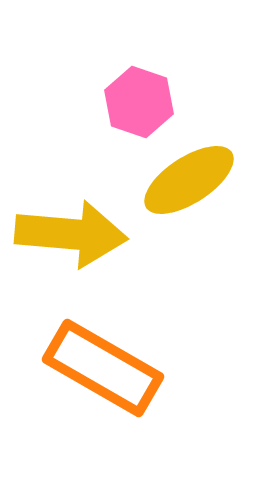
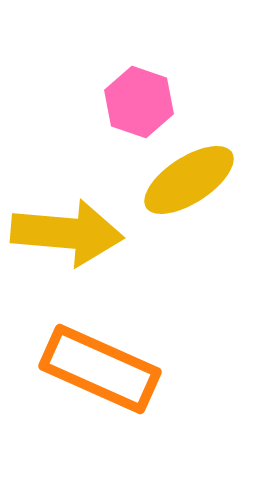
yellow arrow: moved 4 px left, 1 px up
orange rectangle: moved 3 px left, 1 px down; rotated 6 degrees counterclockwise
